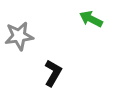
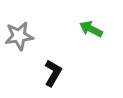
green arrow: moved 10 px down
